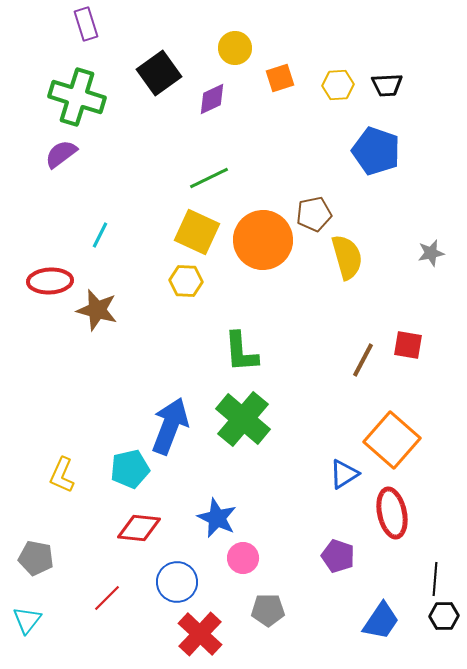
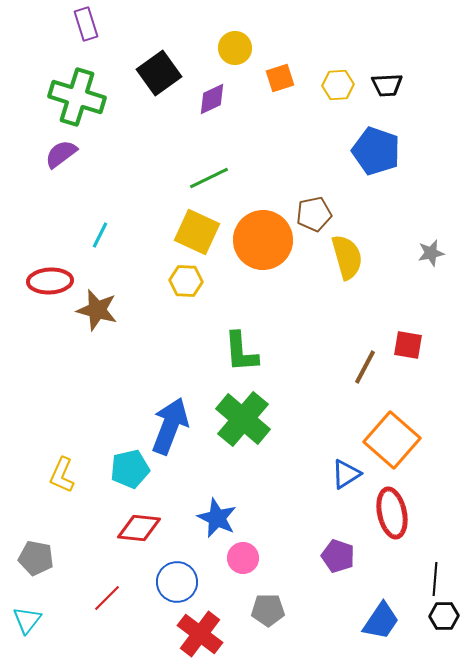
brown line at (363, 360): moved 2 px right, 7 px down
blue triangle at (344, 474): moved 2 px right
red cross at (200, 634): rotated 6 degrees counterclockwise
